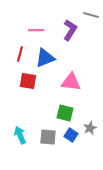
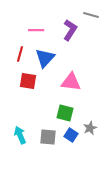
blue triangle: rotated 25 degrees counterclockwise
